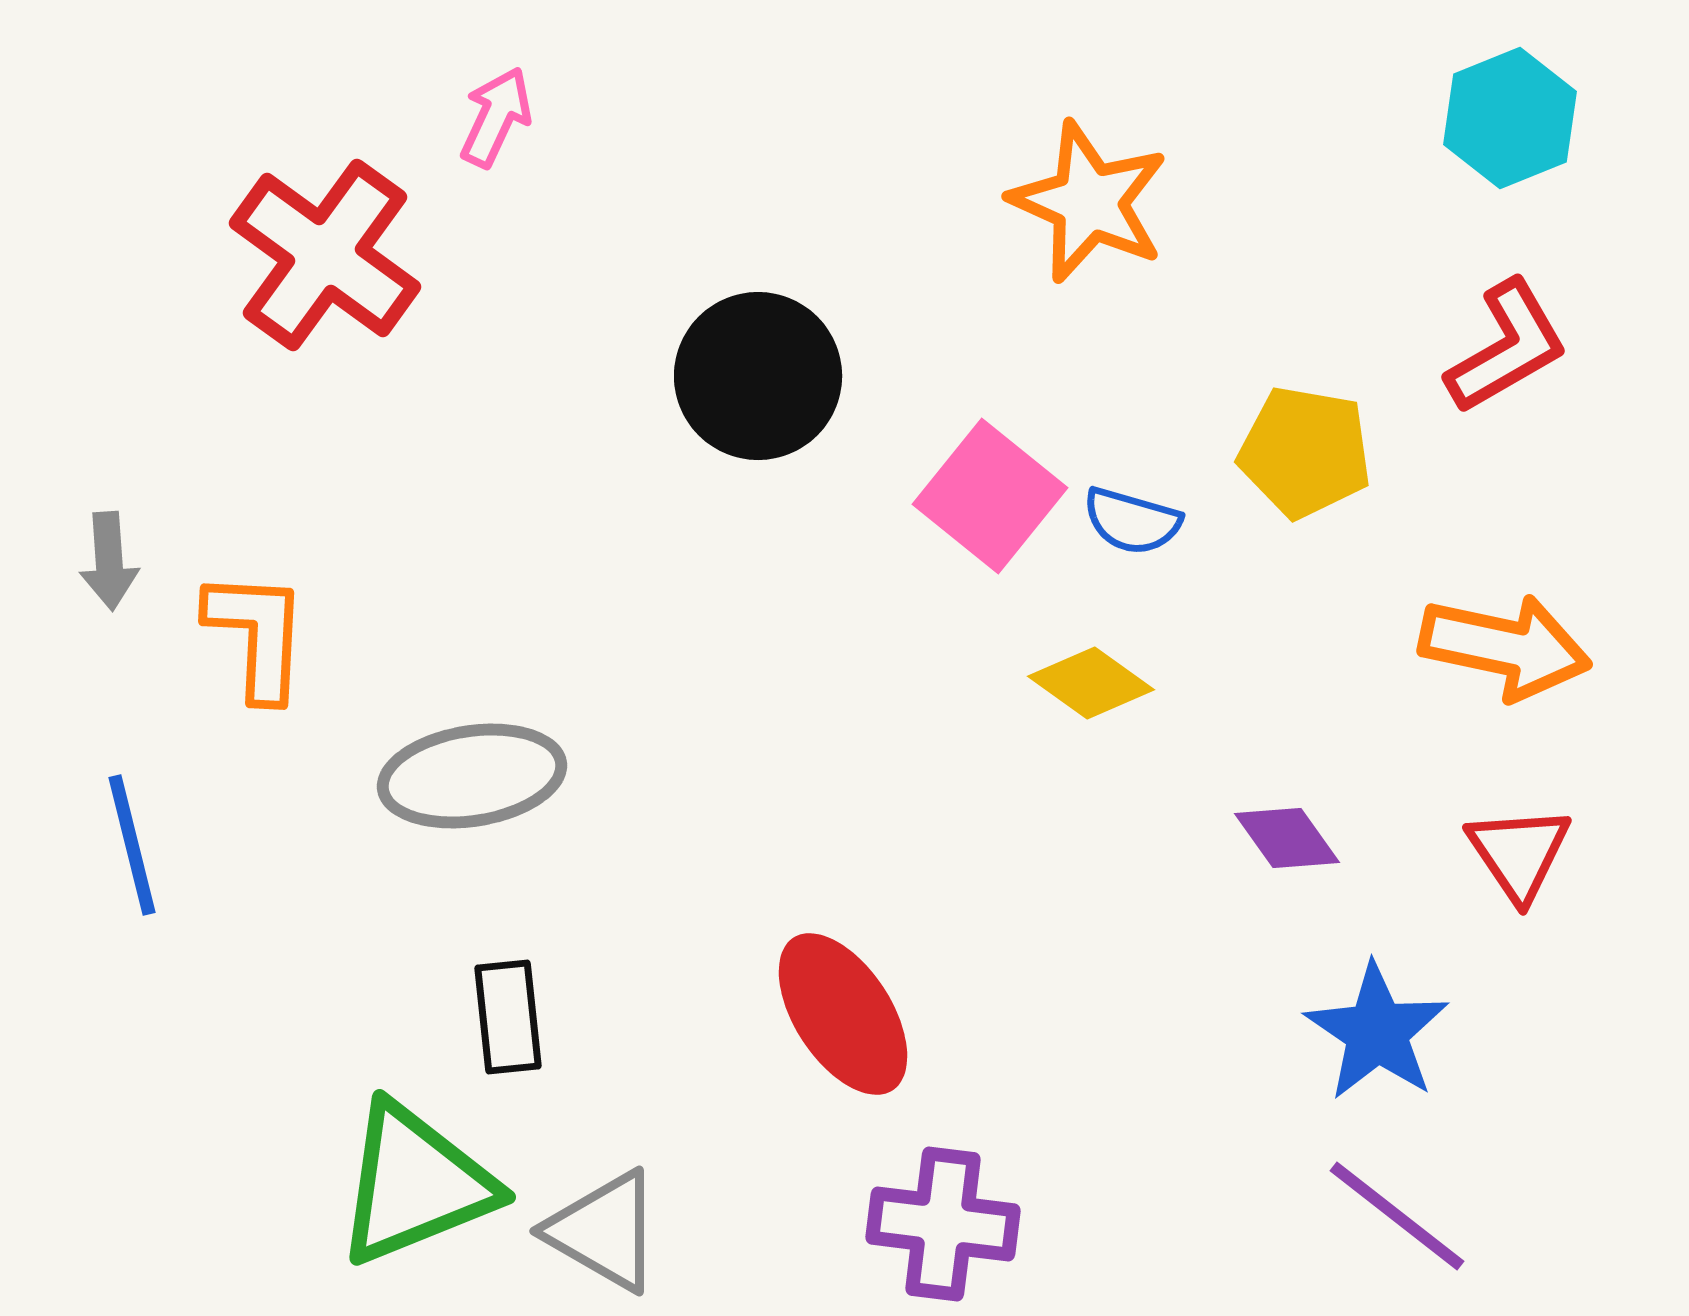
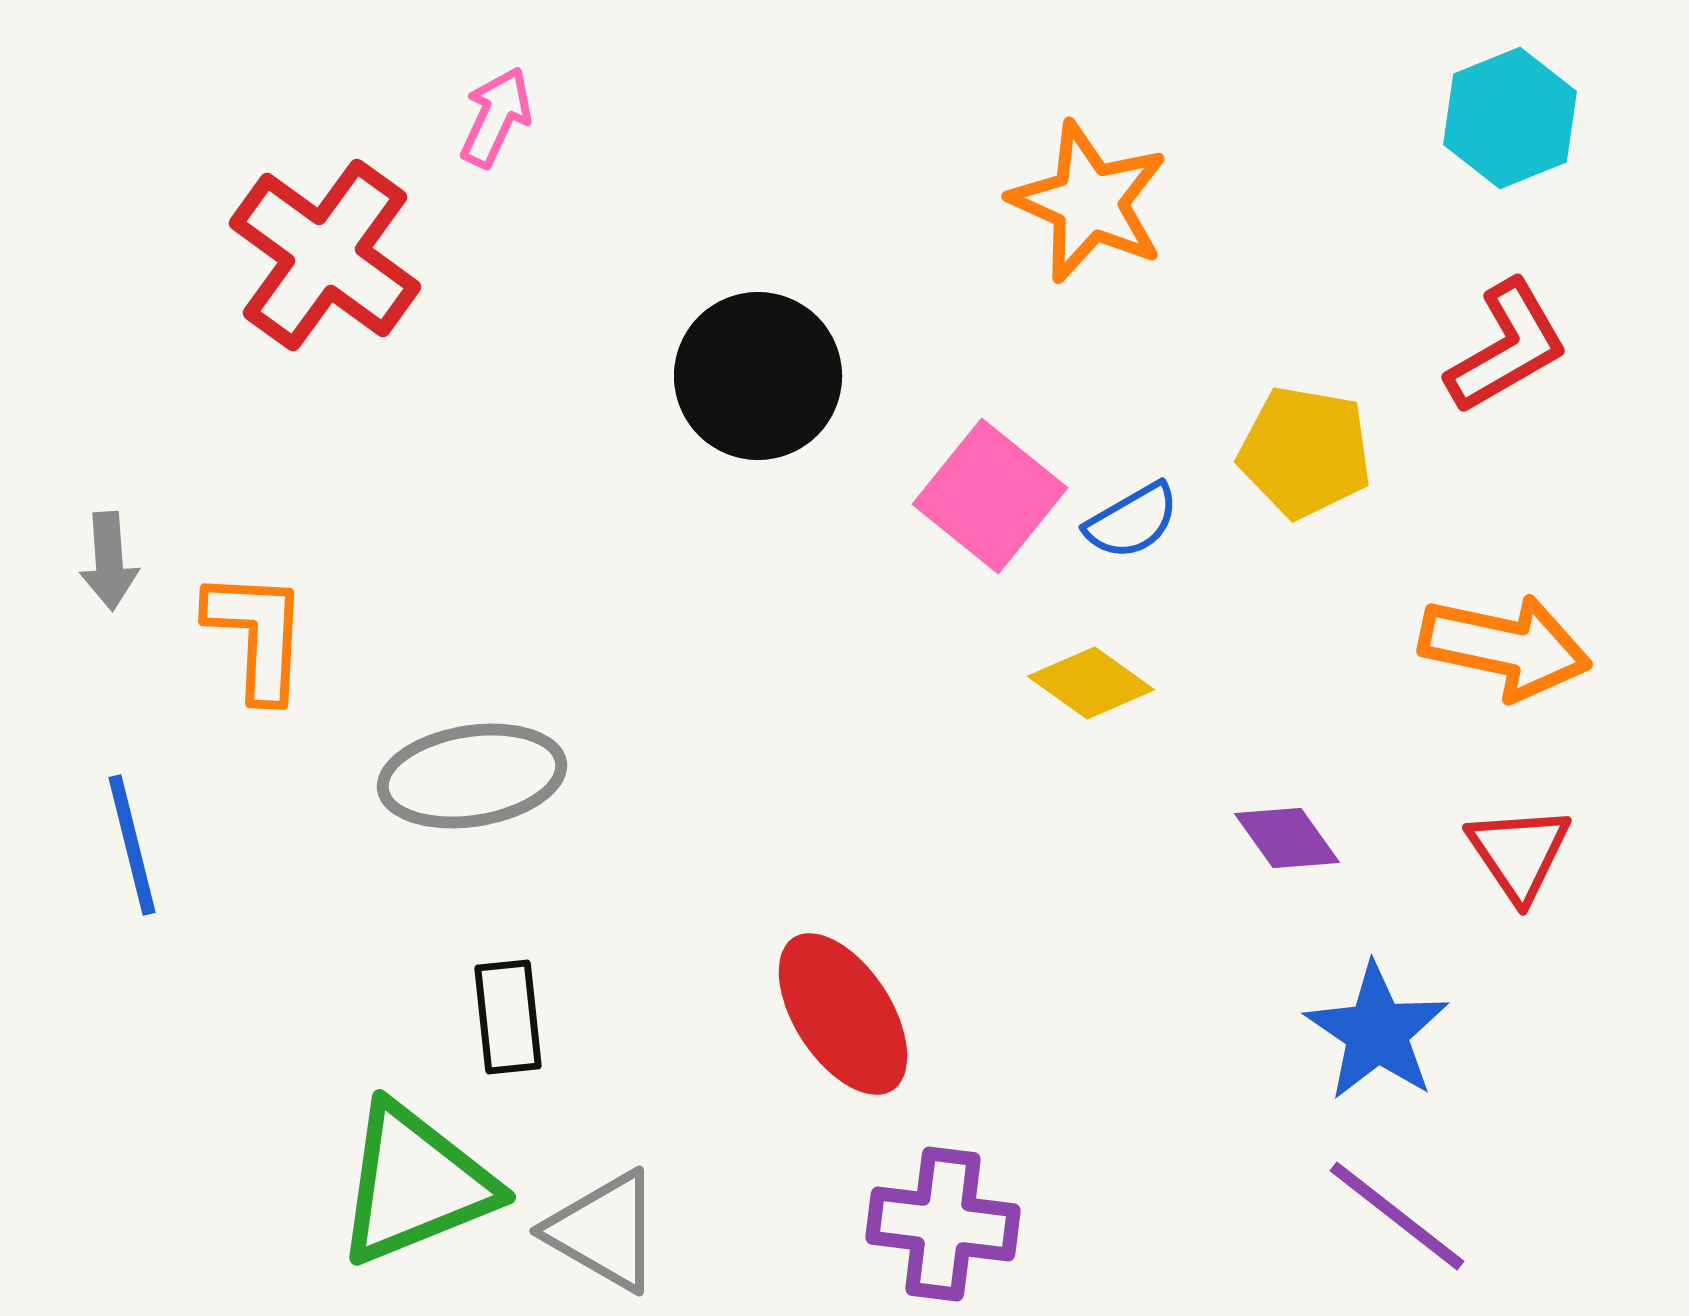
blue semicircle: rotated 46 degrees counterclockwise
